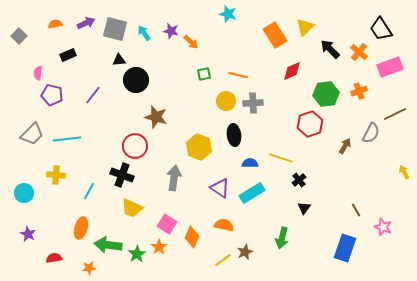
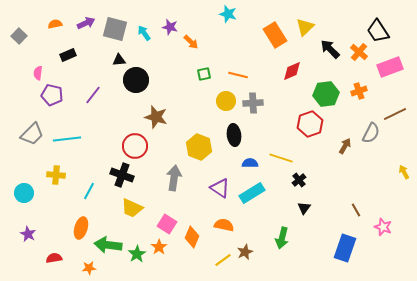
black trapezoid at (381, 29): moved 3 px left, 2 px down
purple star at (171, 31): moved 1 px left, 4 px up
